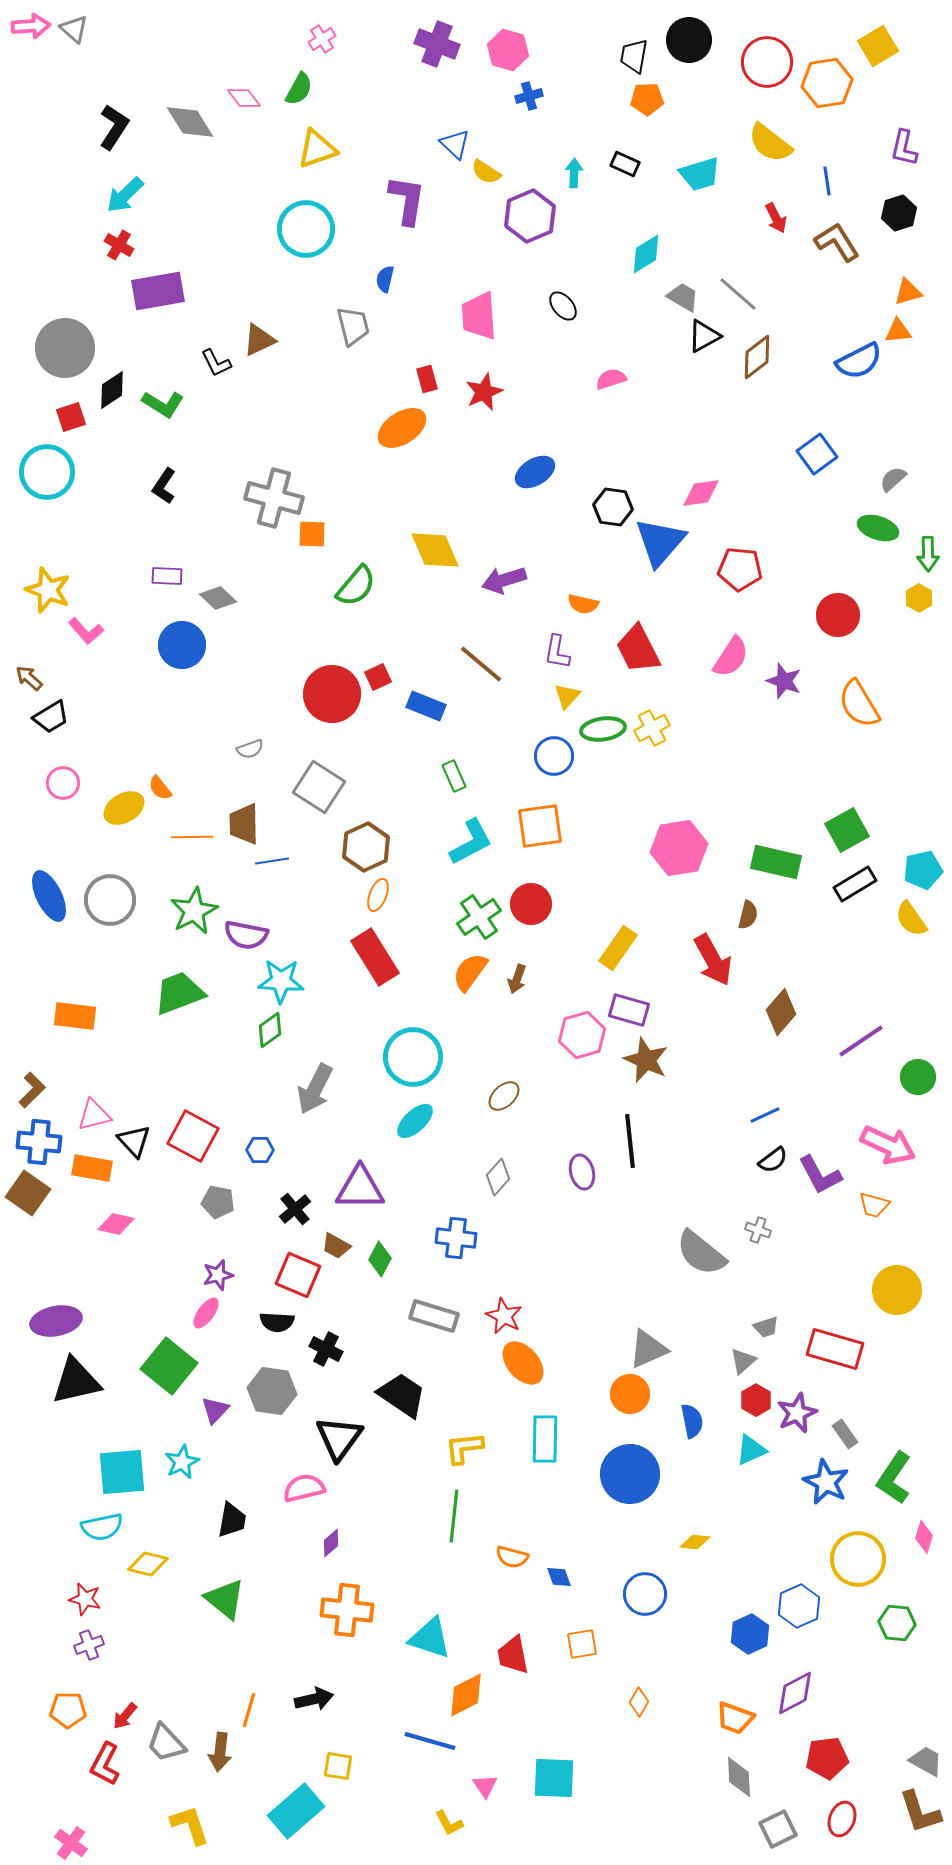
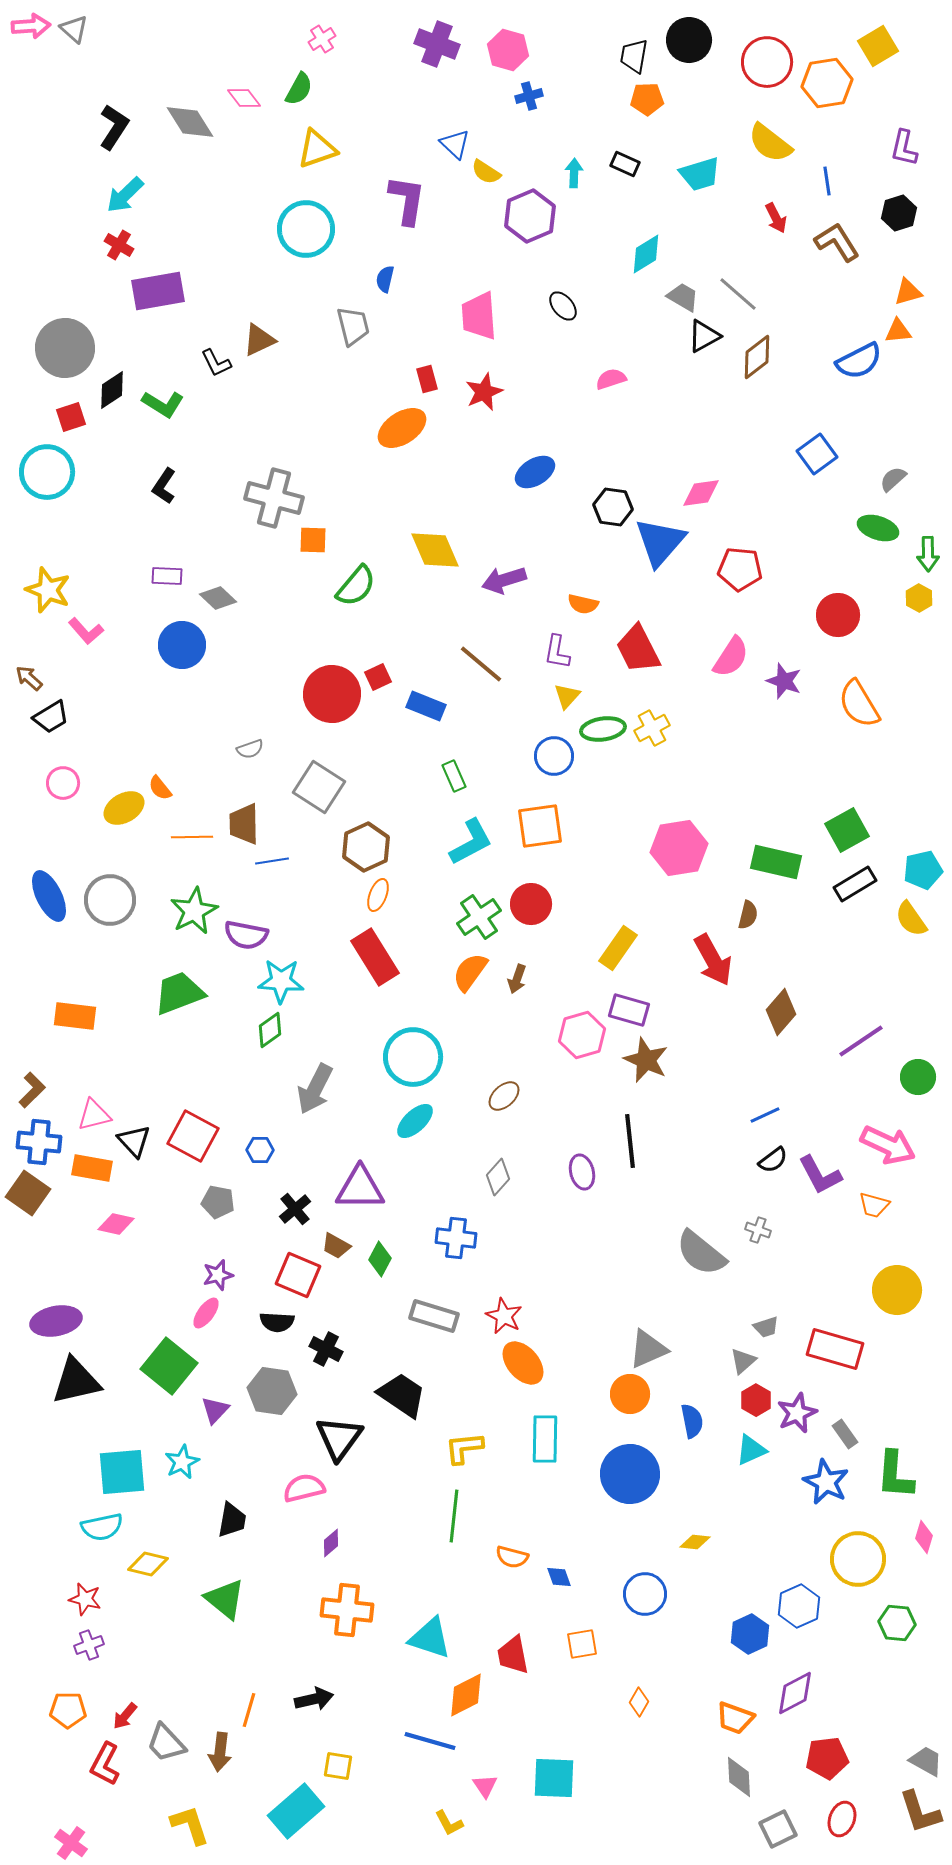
orange square at (312, 534): moved 1 px right, 6 px down
green L-shape at (894, 1478): moved 1 px right, 3 px up; rotated 30 degrees counterclockwise
